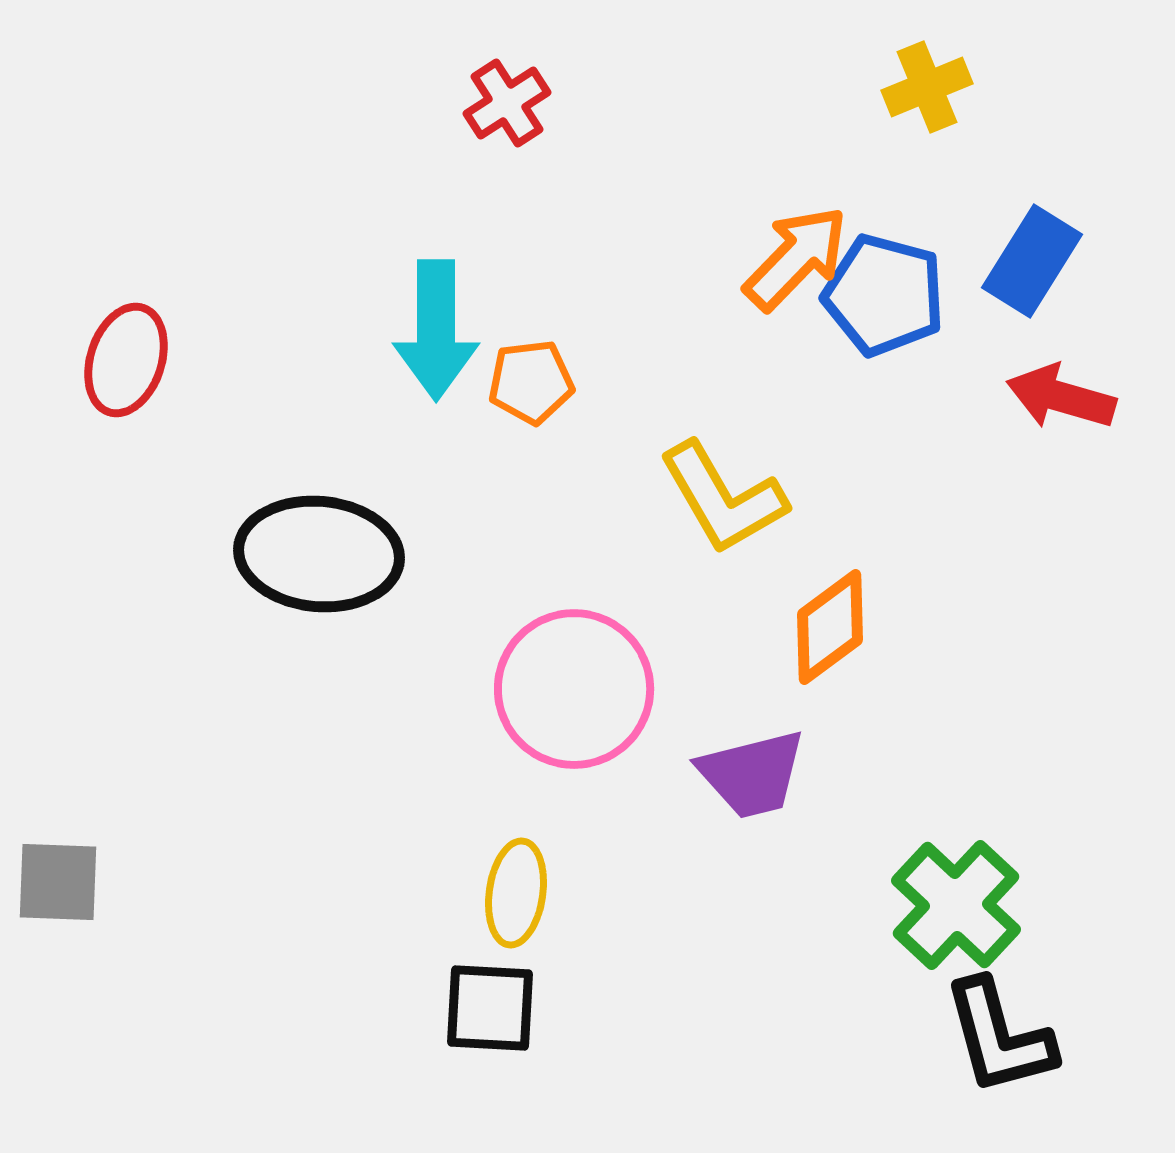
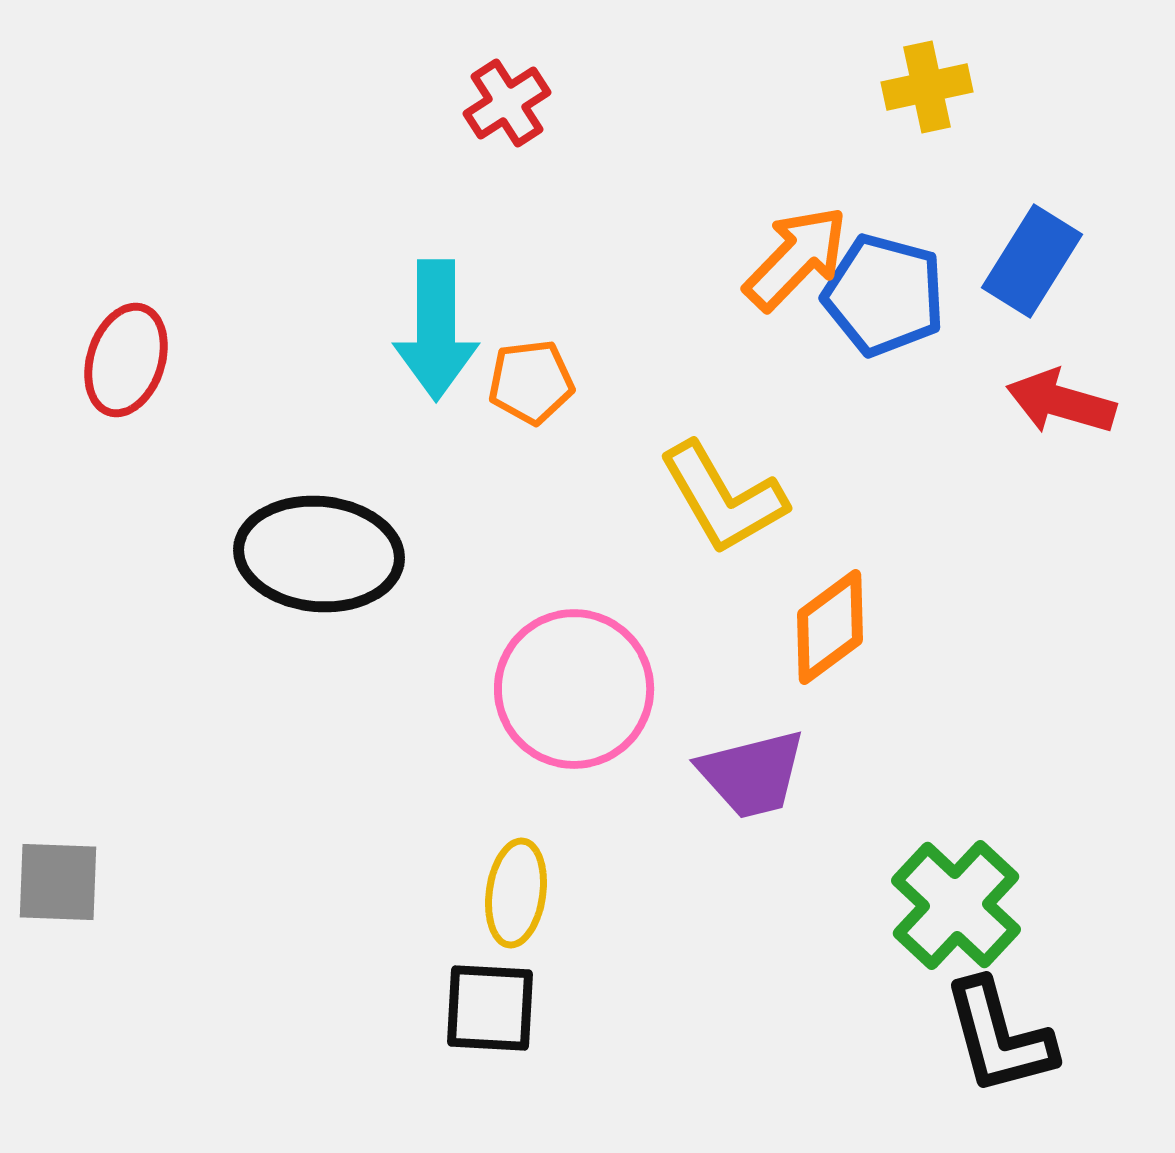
yellow cross: rotated 10 degrees clockwise
red arrow: moved 5 px down
